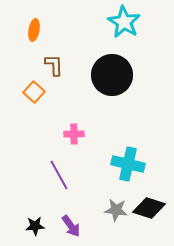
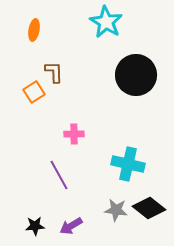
cyan star: moved 18 px left
brown L-shape: moved 7 px down
black circle: moved 24 px right
orange square: rotated 15 degrees clockwise
black diamond: rotated 20 degrees clockwise
purple arrow: rotated 95 degrees clockwise
